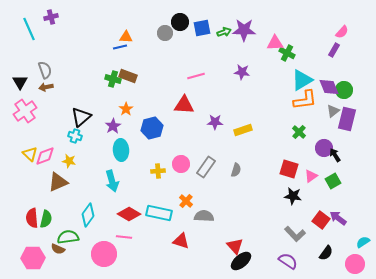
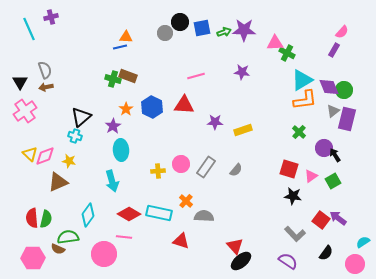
blue hexagon at (152, 128): moved 21 px up; rotated 20 degrees counterclockwise
gray semicircle at (236, 170): rotated 24 degrees clockwise
